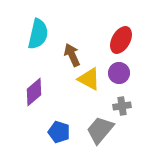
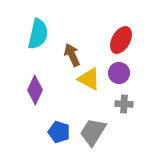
purple diamond: moved 1 px right, 2 px up; rotated 24 degrees counterclockwise
gray cross: moved 2 px right, 2 px up; rotated 12 degrees clockwise
gray trapezoid: moved 7 px left, 2 px down; rotated 8 degrees counterclockwise
